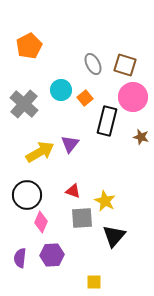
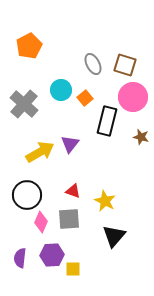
gray square: moved 13 px left, 1 px down
yellow square: moved 21 px left, 13 px up
